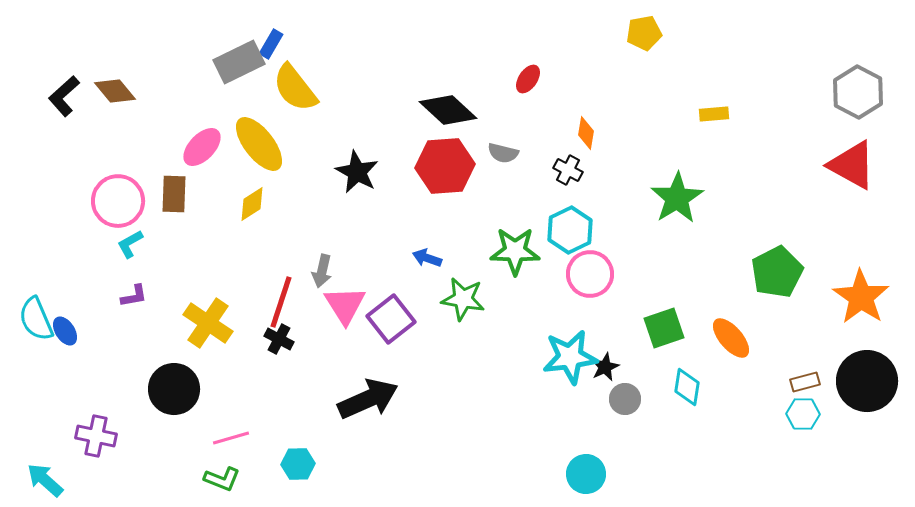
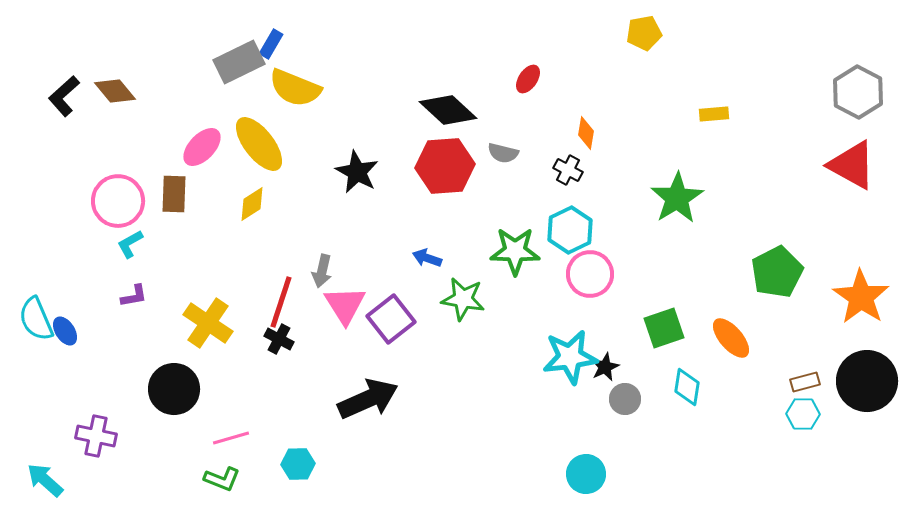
yellow semicircle at (295, 88): rotated 30 degrees counterclockwise
